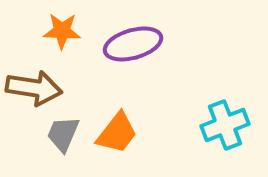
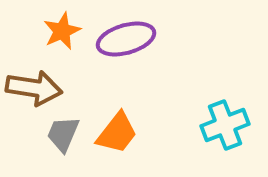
orange star: rotated 27 degrees counterclockwise
purple ellipse: moved 7 px left, 5 px up
